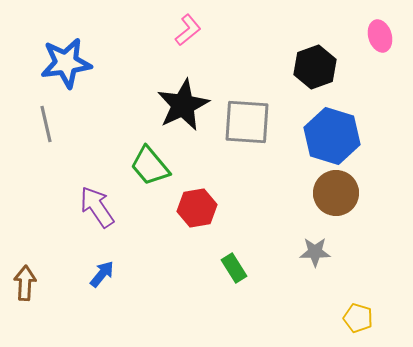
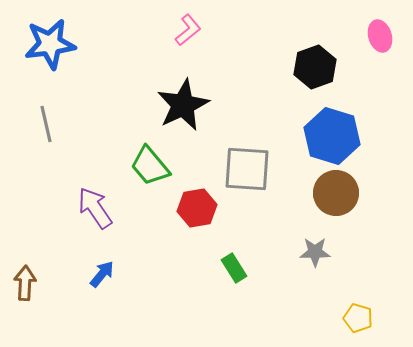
blue star: moved 16 px left, 19 px up
gray square: moved 47 px down
purple arrow: moved 2 px left, 1 px down
